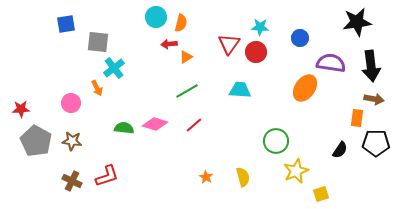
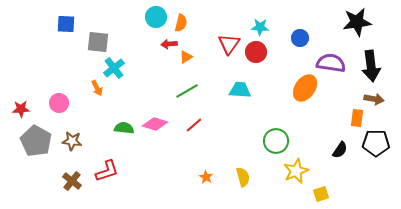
blue square: rotated 12 degrees clockwise
pink circle: moved 12 px left
red L-shape: moved 5 px up
brown cross: rotated 12 degrees clockwise
